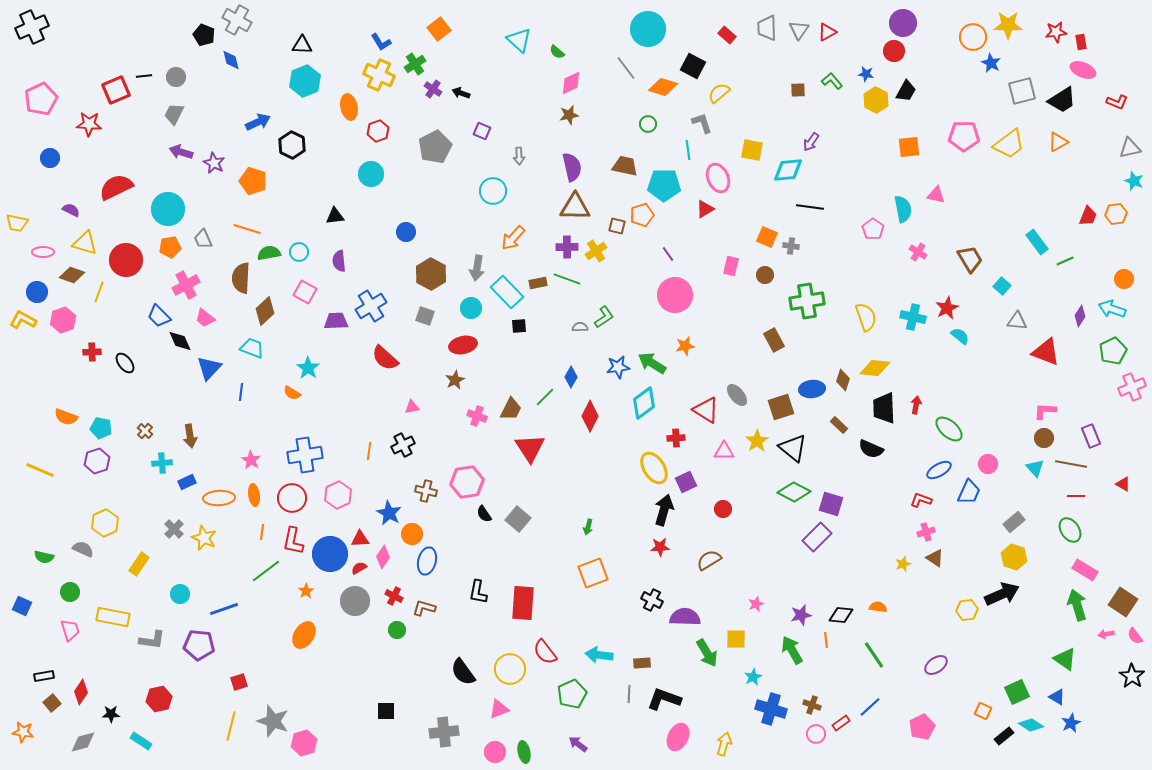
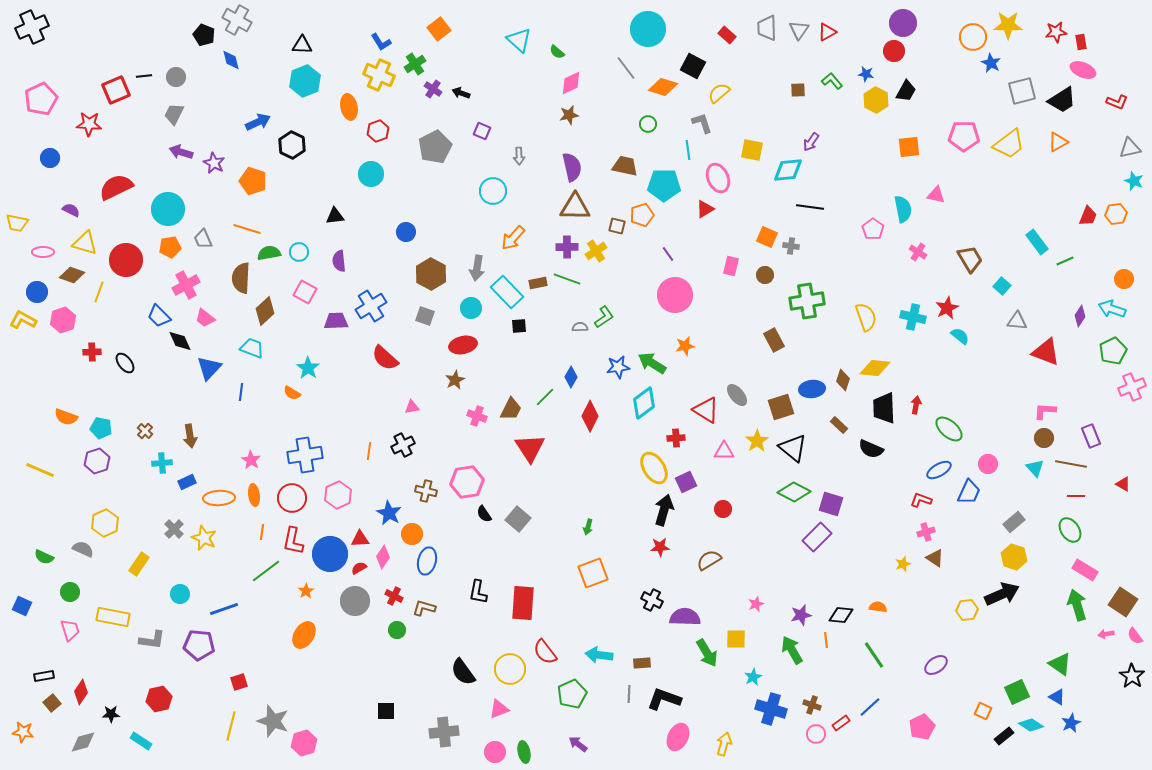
green semicircle at (44, 557): rotated 12 degrees clockwise
green triangle at (1065, 659): moved 5 px left, 5 px down
